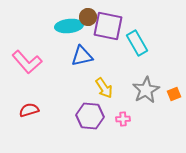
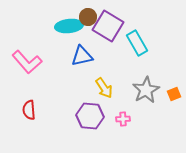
purple square: rotated 20 degrees clockwise
red semicircle: rotated 78 degrees counterclockwise
